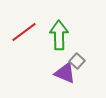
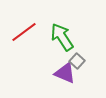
green arrow: moved 3 px right, 2 px down; rotated 32 degrees counterclockwise
